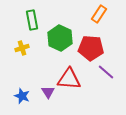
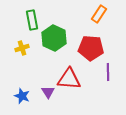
green hexagon: moved 6 px left
purple line: moved 2 px right; rotated 48 degrees clockwise
